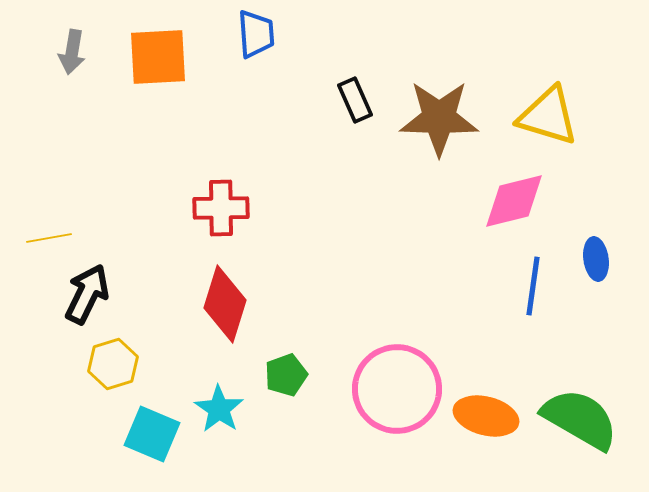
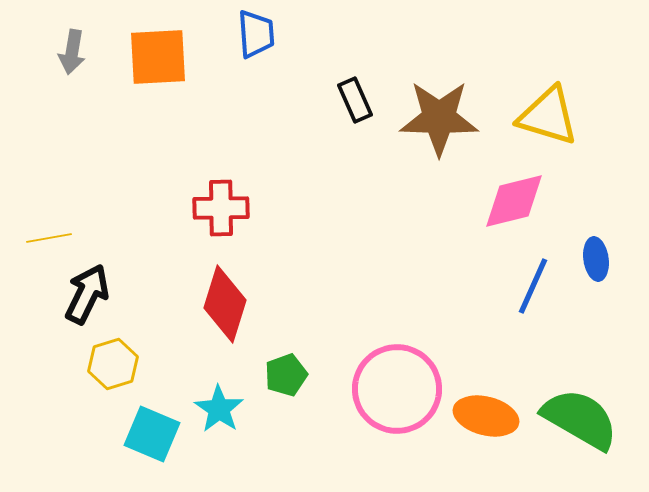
blue line: rotated 16 degrees clockwise
